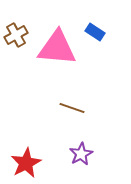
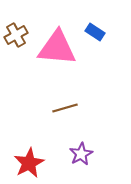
brown line: moved 7 px left; rotated 35 degrees counterclockwise
red star: moved 3 px right
